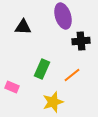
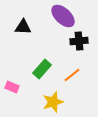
purple ellipse: rotated 30 degrees counterclockwise
black cross: moved 2 px left
green rectangle: rotated 18 degrees clockwise
